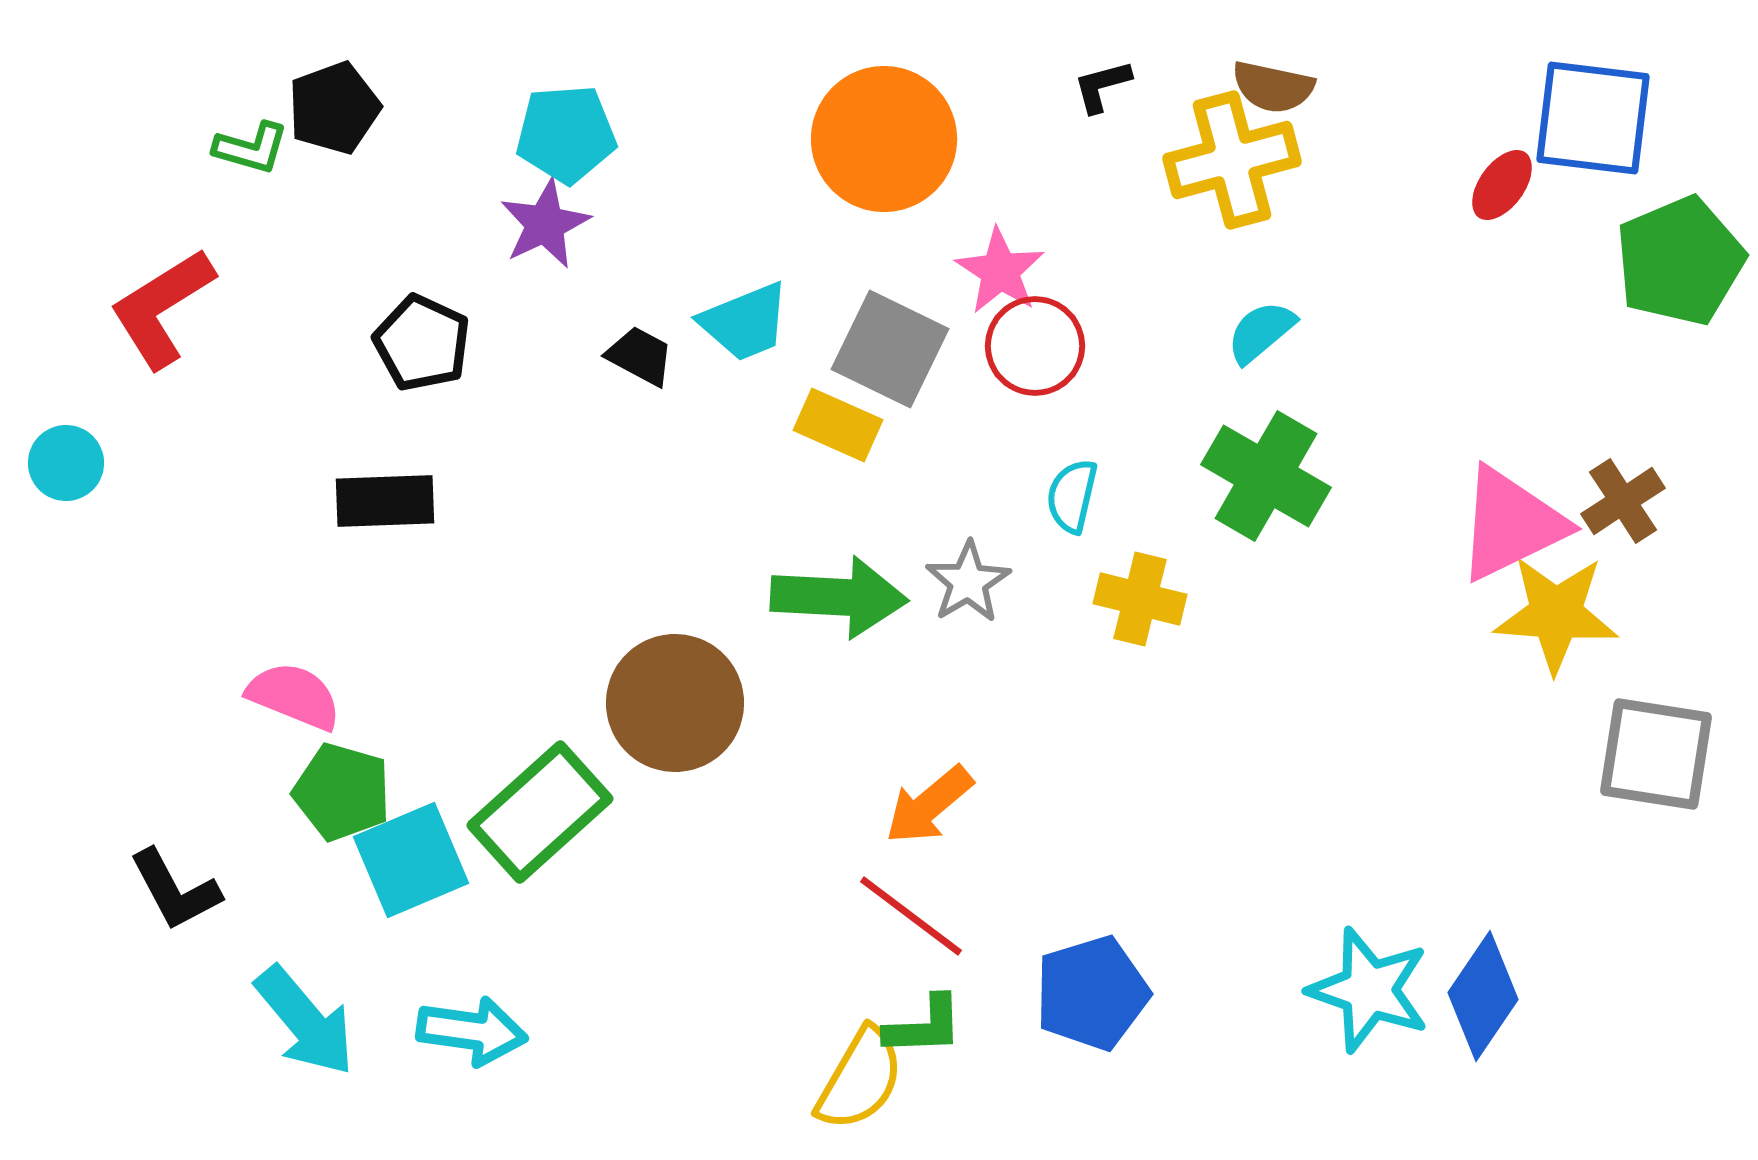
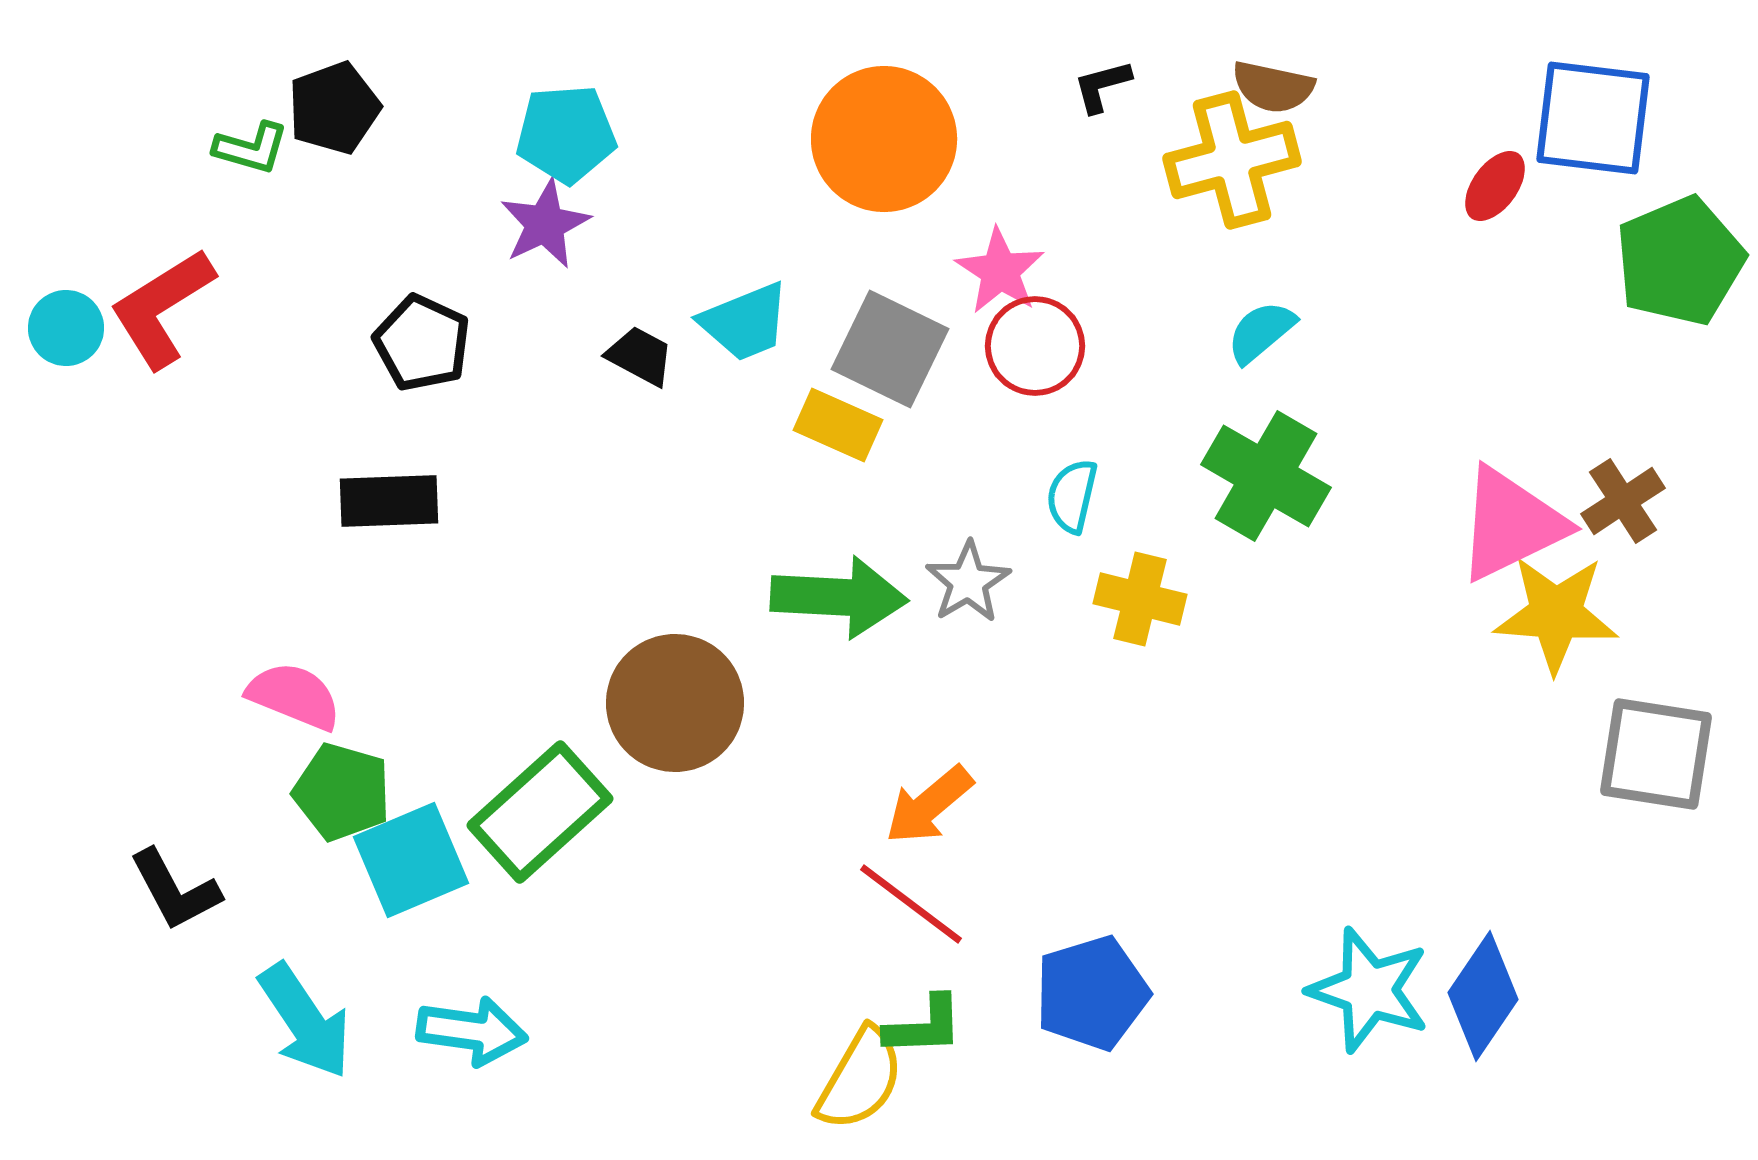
red ellipse at (1502, 185): moved 7 px left, 1 px down
cyan circle at (66, 463): moved 135 px up
black rectangle at (385, 501): moved 4 px right
red line at (911, 916): moved 12 px up
cyan arrow at (305, 1021): rotated 6 degrees clockwise
